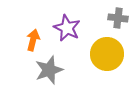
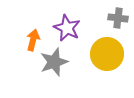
gray star: moved 5 px right, 8 px up
